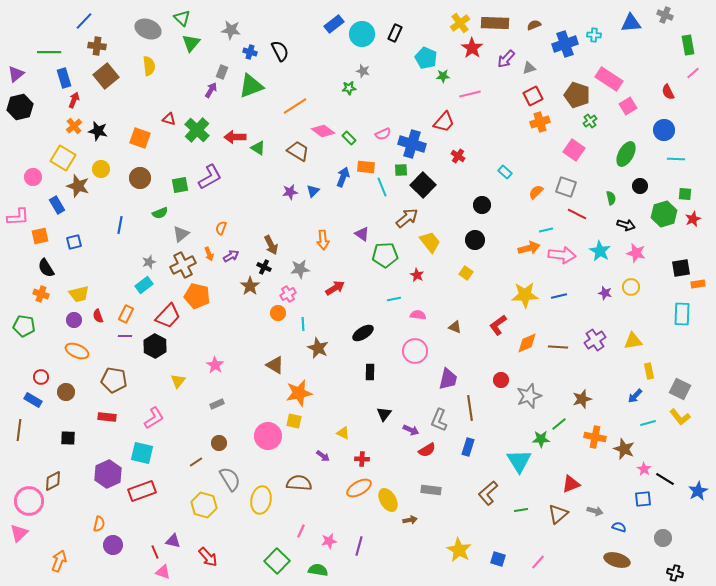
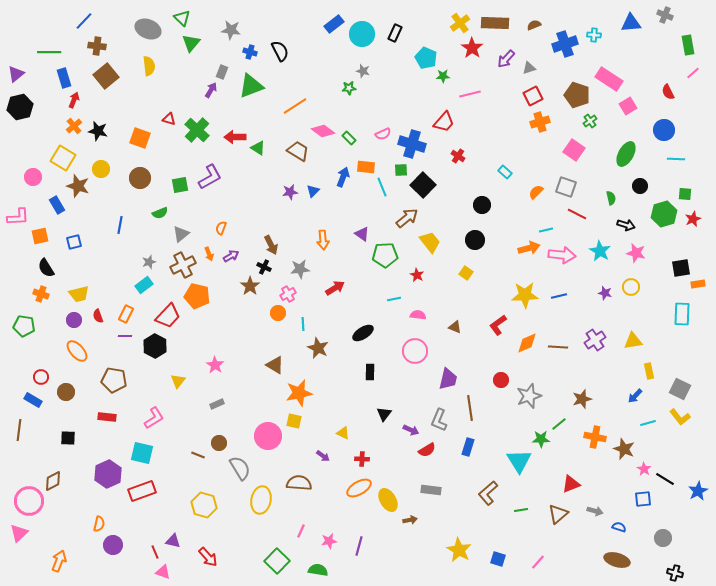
orange ellipse at (77, 351): rotated 25 degrees clockwise
brown line at (196, 462): moved 2 px right, 7 px up; rotated 56 degrees clockwise
gray semicircle at (230, 479): moved 10 px right, 11 px up
